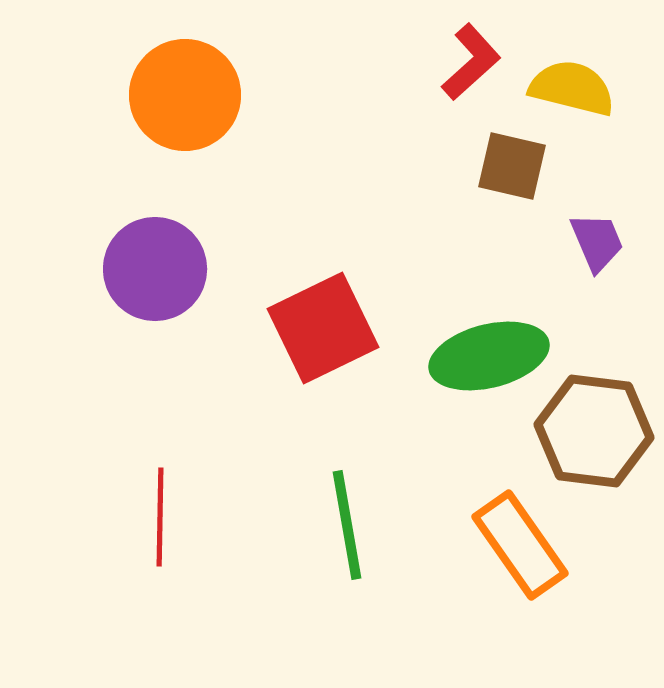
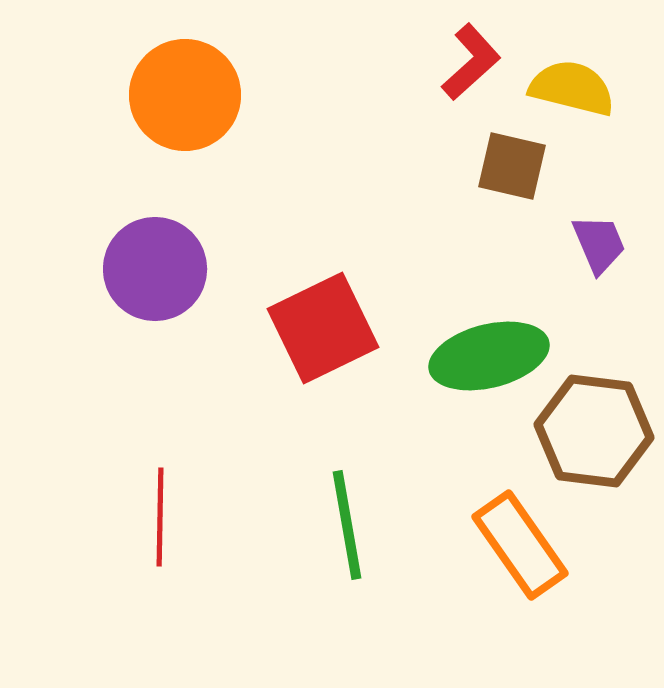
purple trapezoid: moved 2 px right, 2 px down
